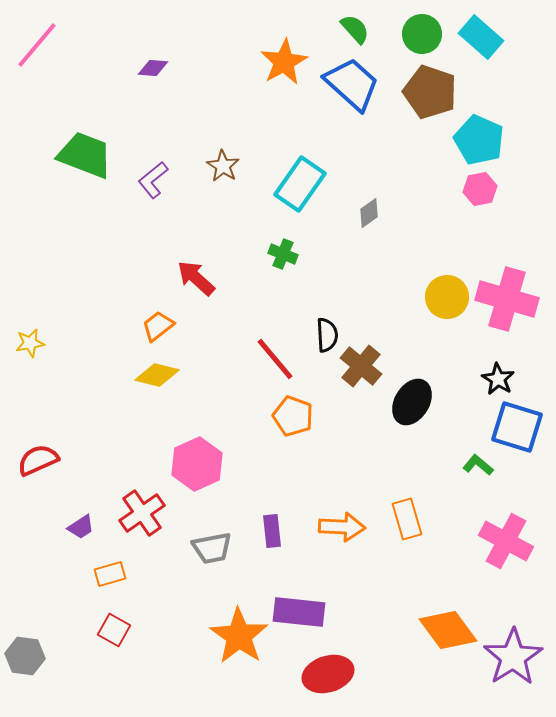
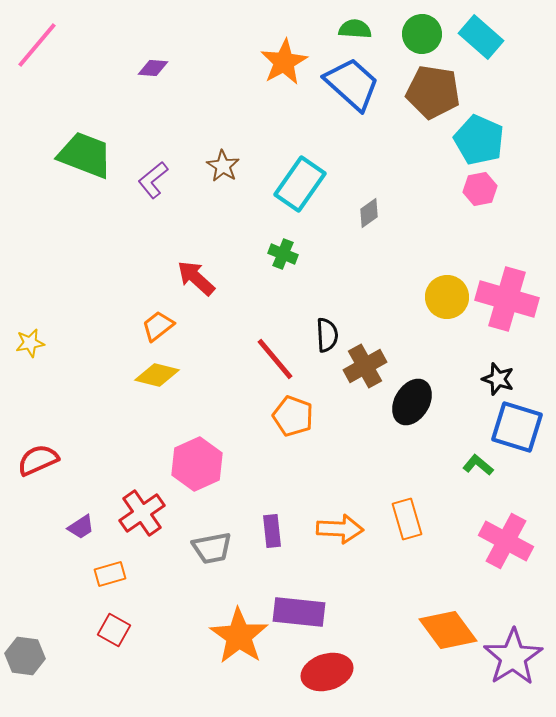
green semicircle at (355, 29): rotated 44 degrees counterclockwise
brown pentagon at (430, 92): moved 3 px right; rotated 10 degrees counterclockwise
brown cross at (361, 366): moved 4 px right; rotated 21 degrees clockwise
black star at (498, 379): rotated 12 degrees counterclockwise
orange arrow at (342, 527): moved 2 px left, 2 px down
red ellipse at (328, 674): moved 1 px left, 2 px up
